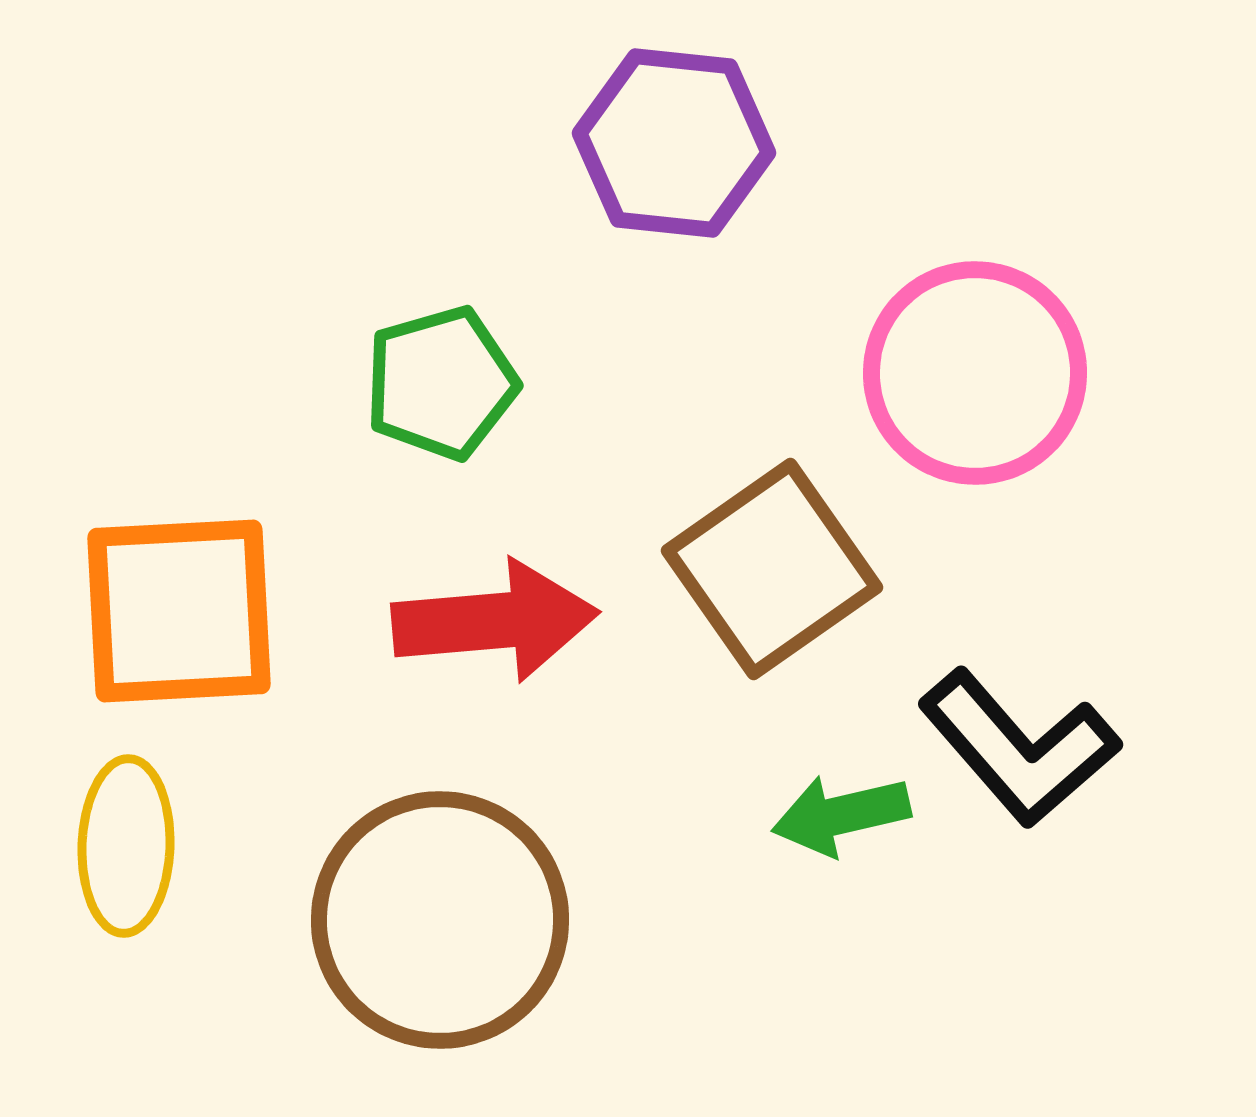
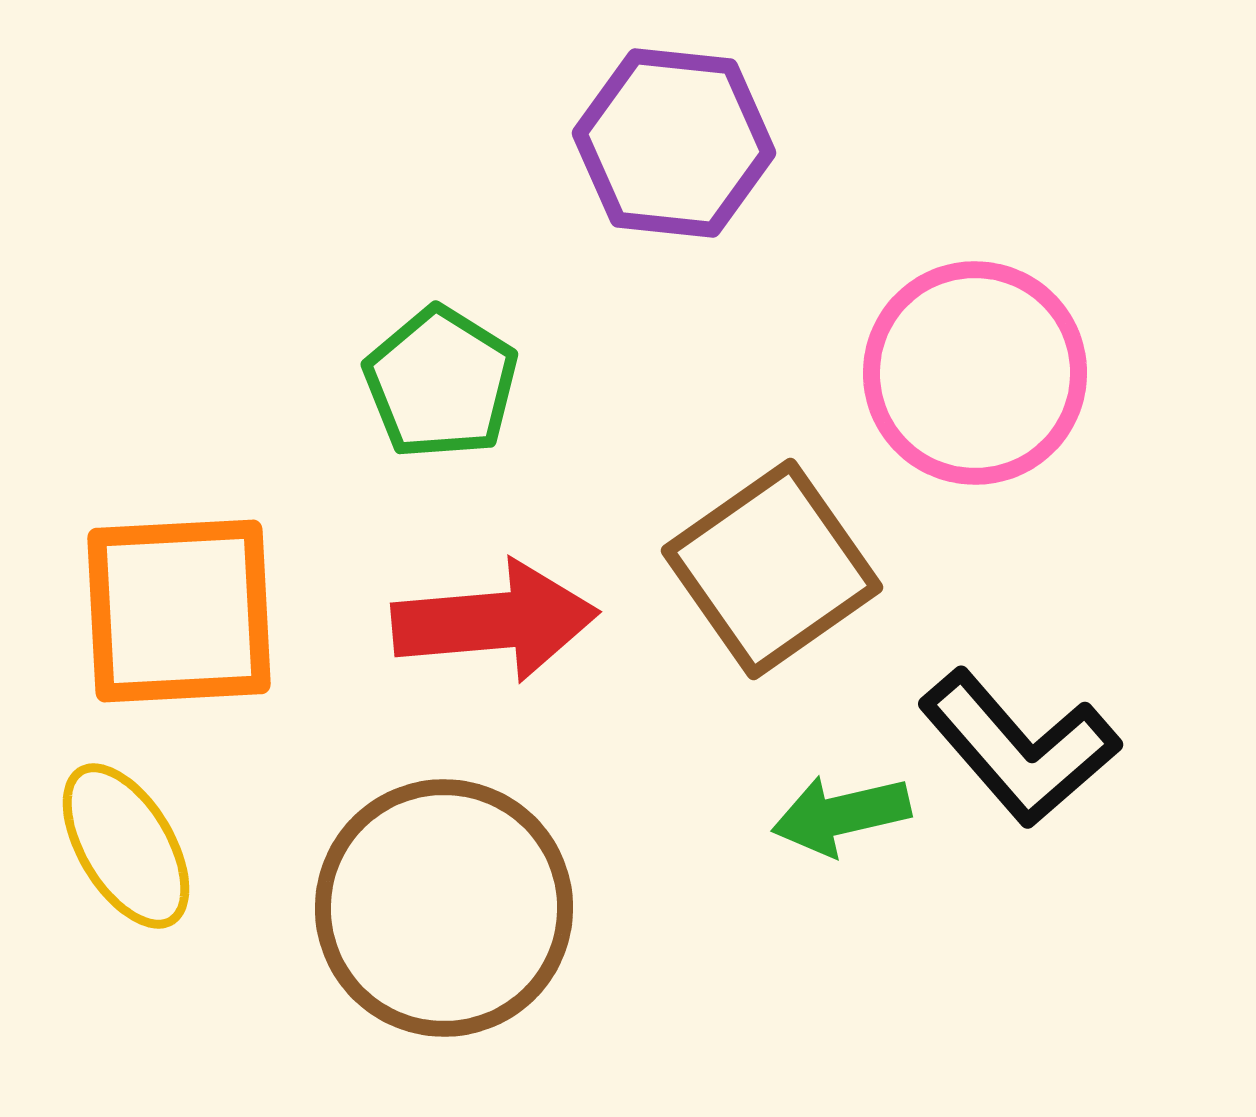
green pentagon: rotated 24 degrees counterclockwise
yellow ellipse: rotated 33 degrees counterclockwise
brown circle: moved 4 px right, 12 px up
